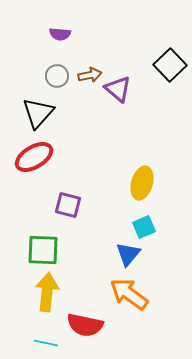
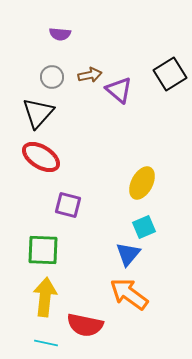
black square: moved 9 px down; rotated 12 degrees clockwise
gray circle: moved 5 px left, 1 px down
purple triangle: moved 1 px right, 1 px down
red ellipse: moved 7 px right; rotated 63 degrees clockwise
yellow ellipse: rotated 12 degrees clockwise
yellow arrow: moved 2 px left, 5 px down
